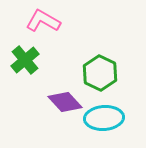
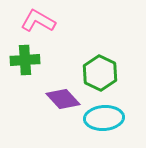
pink L-shape: moved 5 px left
green cross: rotated 36 degrees clockwise
purple diamond: moved 2 px left, 3 px up
